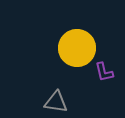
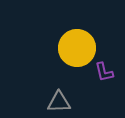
gray triangle: moved 3 px right; rotated 10 degrees counterclockwise
